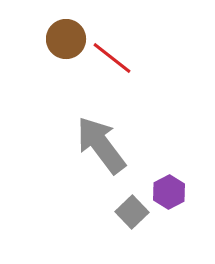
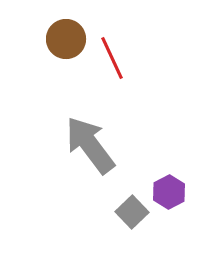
red line: rotated 27 degrees clockwise
gray arrow: moved 11 px left
